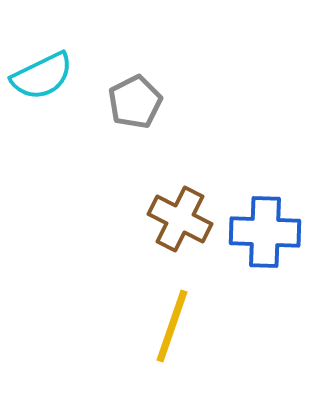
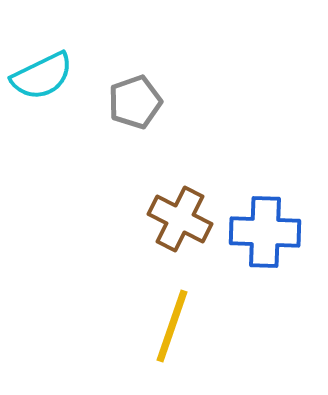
gray pentagon: rotated 8 degrees clockwise
